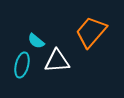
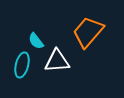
orange trapezoid: moved 3 px left
cyan semicircle: rotated 12 degrees clockwise
